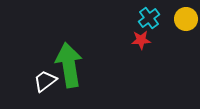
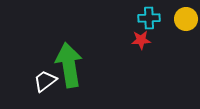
cyan cross: rotated 35 degrees clockwise
